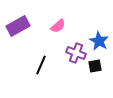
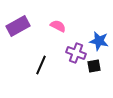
pink semicircle: rotated 112 degrees counterclockwise
blue star: rotated 18 degrees counterclockwise
black square: moved 1 px left
